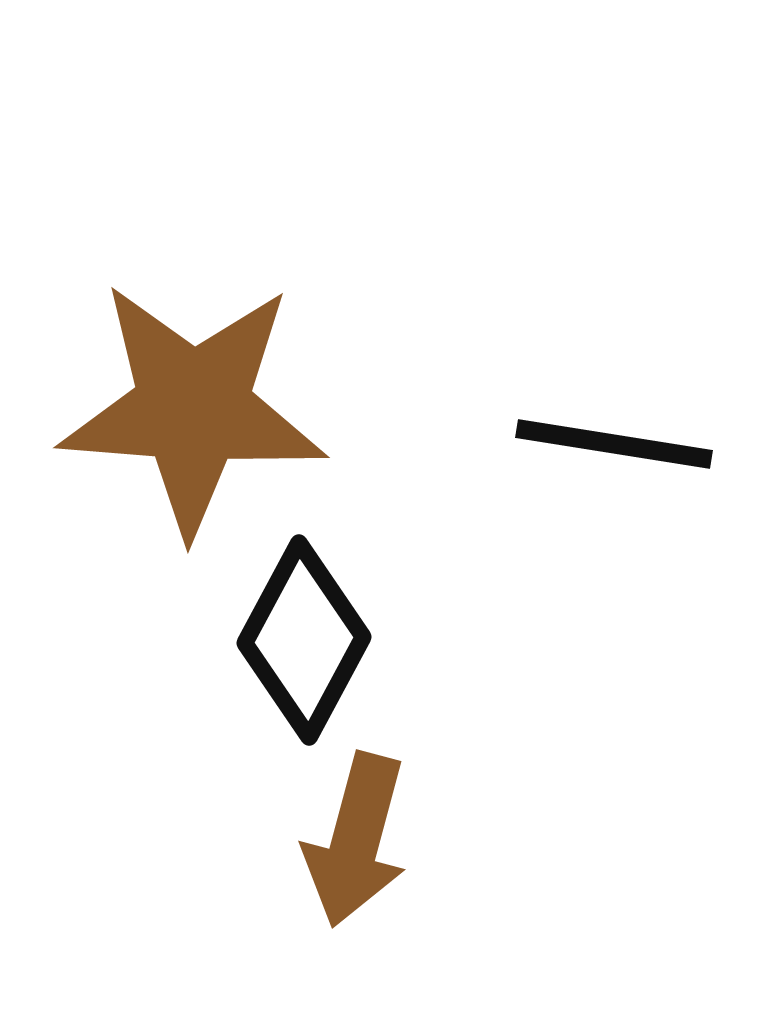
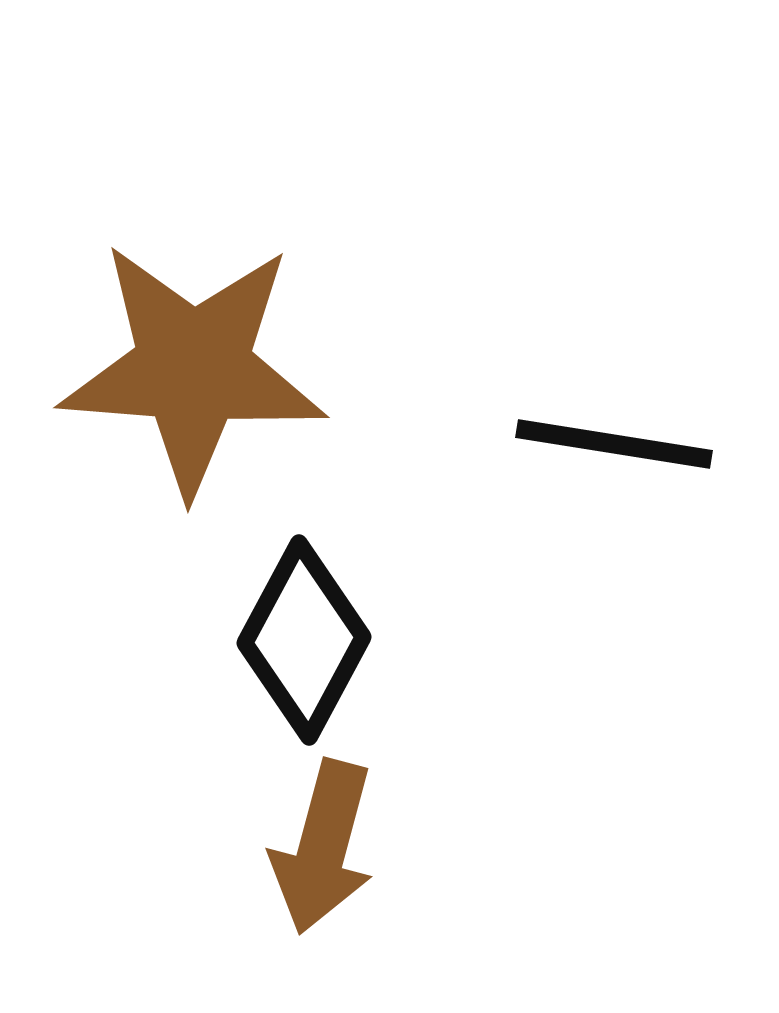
brown star: moved 40 px up
brown arrow: moved 33 px left, 7 px down
